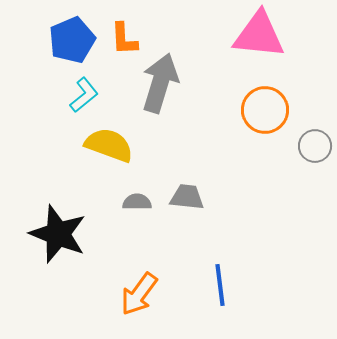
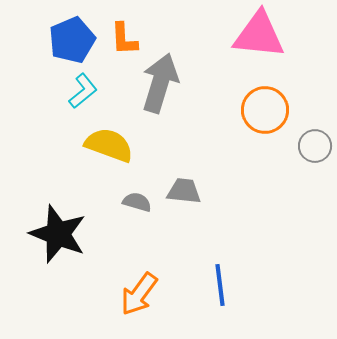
cyan L-shape: moved 1 px left, 4 px up
gray trapezoid: moved 3 px left, 6 px up
gray semicircle: rotated 16 degrees clockwise
